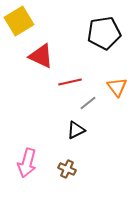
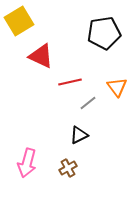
black triangle: moved 3 px right, 5 px down
brown cross: moved 1 px right, 1 px up; rotated 36 degrees clockwise
